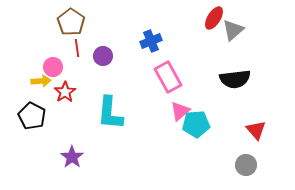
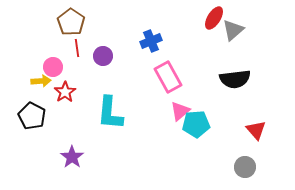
gray circle: moved 1 px left, 2 px down
